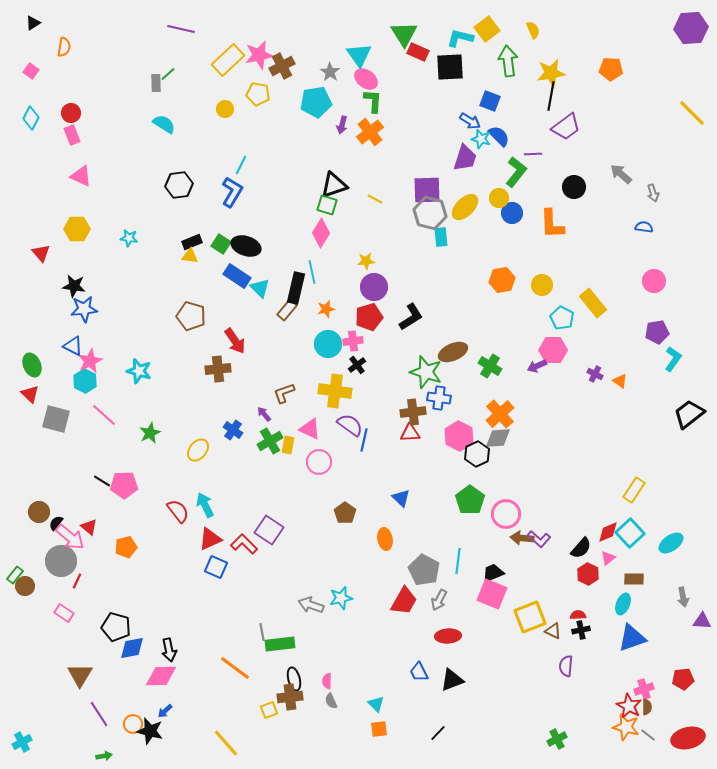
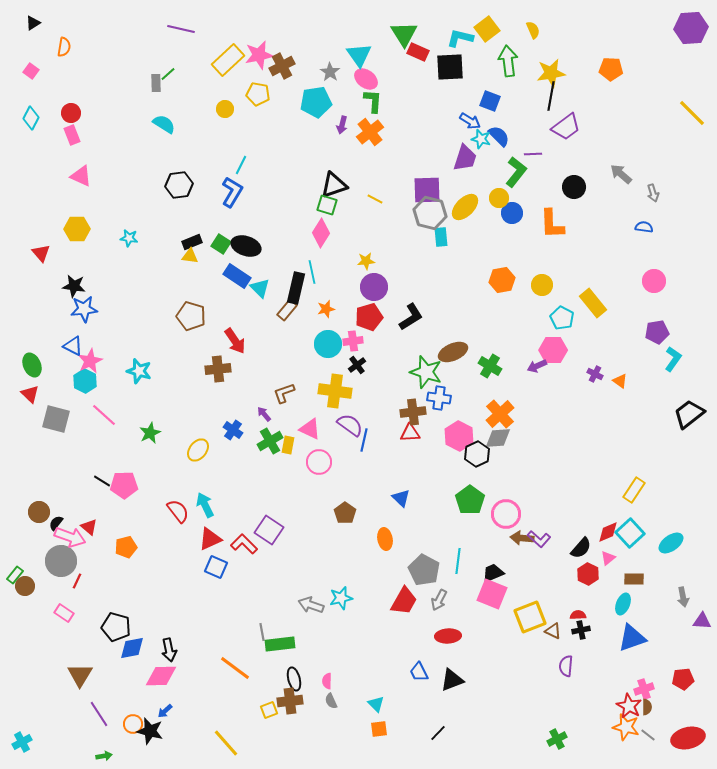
pink arrow at (70, 537): rotated 20 degrees counterclockwise
brown cross at (290, 697): moved 4 px down
